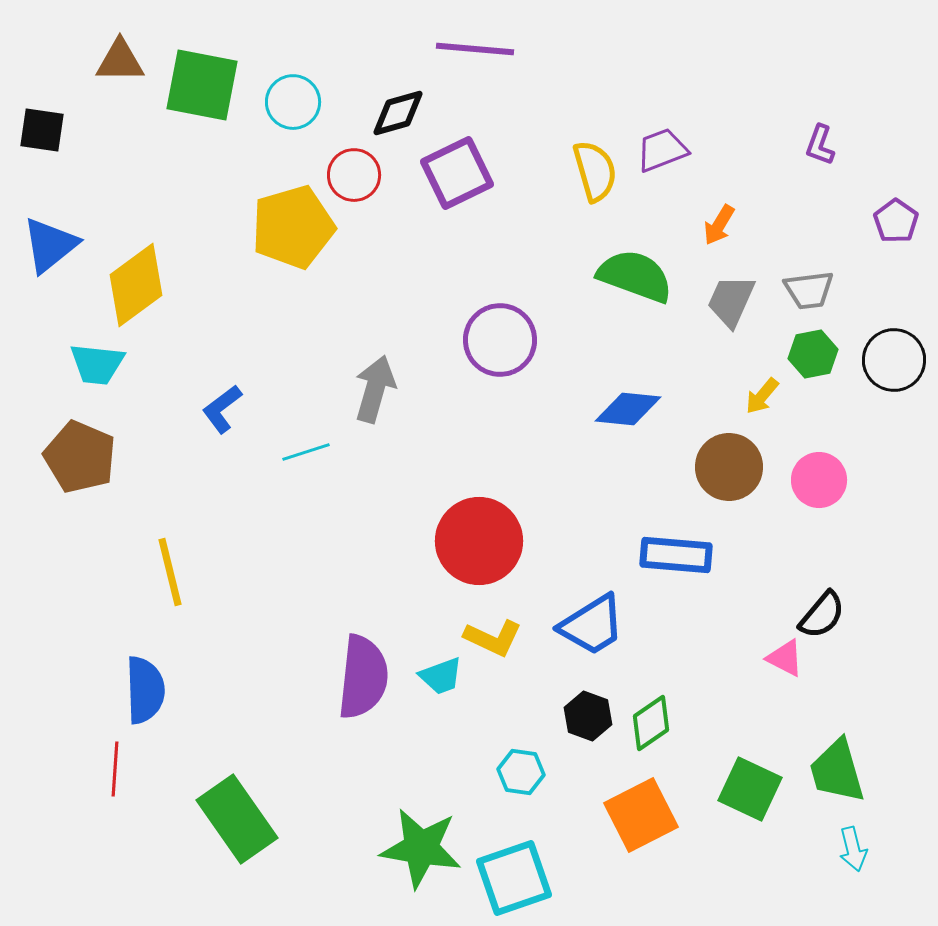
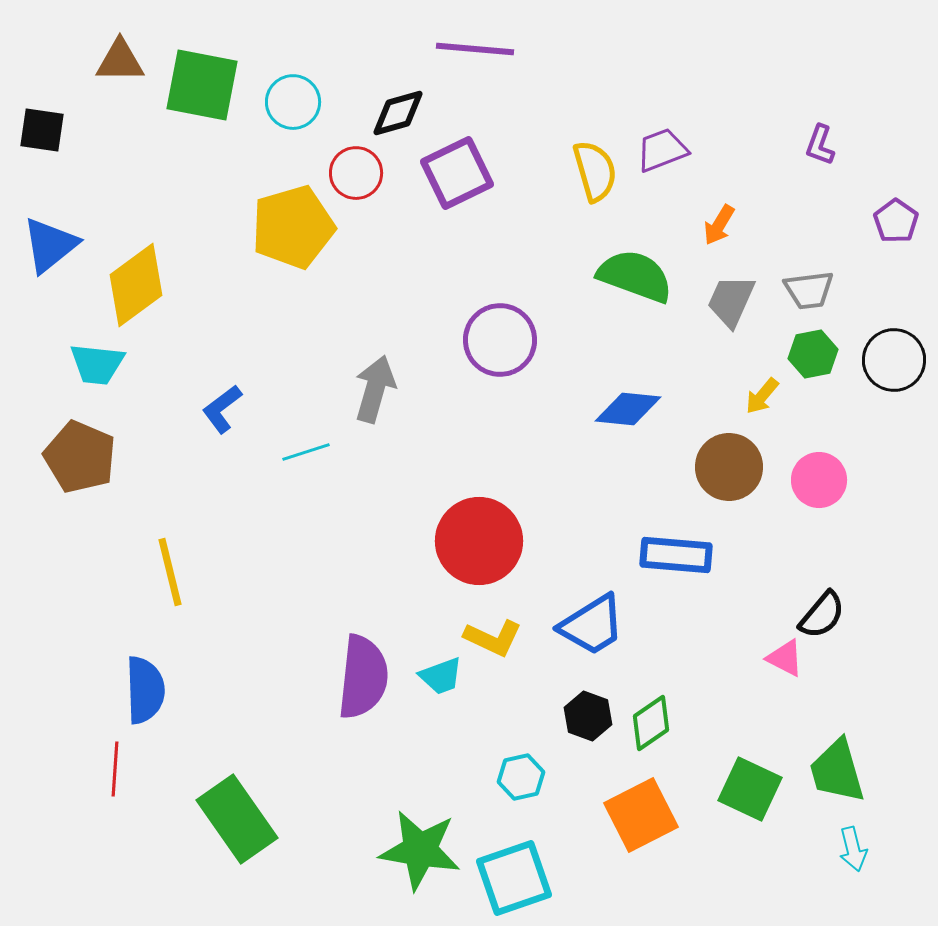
red circle at (354, 175): moved 2 px right, 2 px up
cyan hexagon at (521, 772): moved 5 px down; rotated 21 degrees counterclockwise
green star at (421, 848): moved 1 px left, 2 px down
